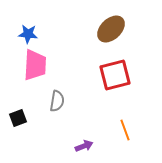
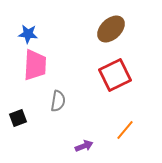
red square: rotated 12 degrees counterclockwise
gray semicircle: moved 1 px right
orange line: rotated 60 degrees clockwise
